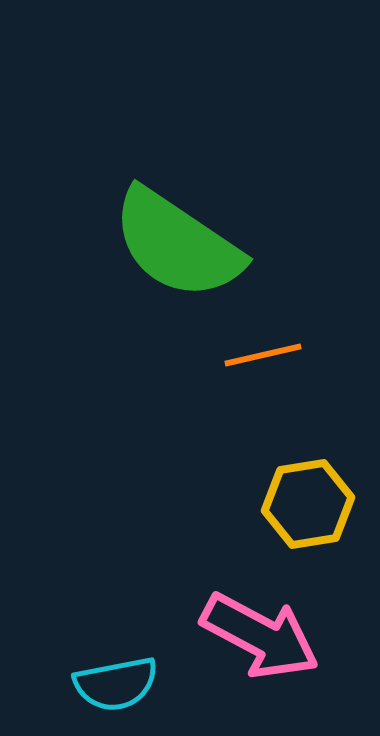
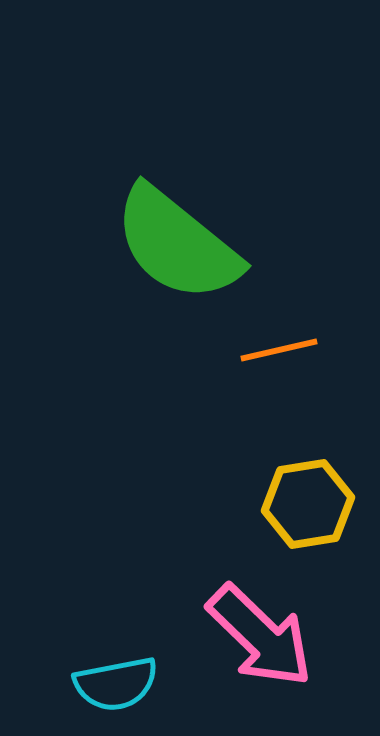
green semicircle: rotated 5 degrees clockwise
orange line: moved 16 px right, 5 px up
pink arrow: rotated 16 degrees clockwise
